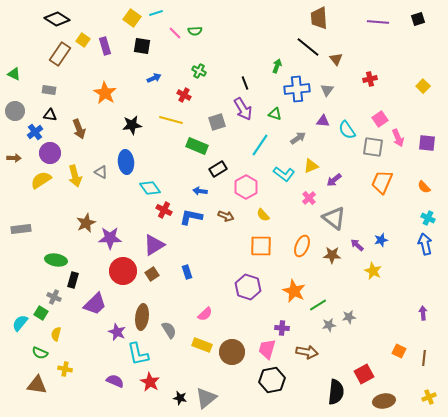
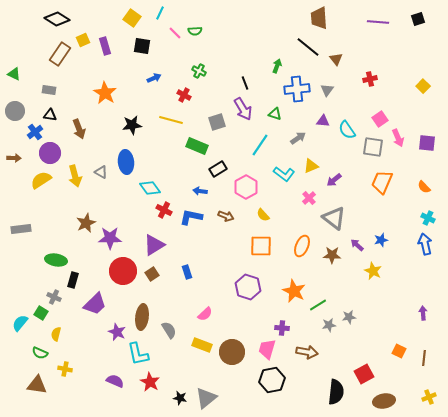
cyan line at (156, 13): moved 4 px right; rotated 48 degrees counterclockwise
yellow square at (83, 40): rotated 32 degrees clockwise
